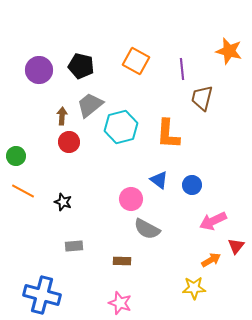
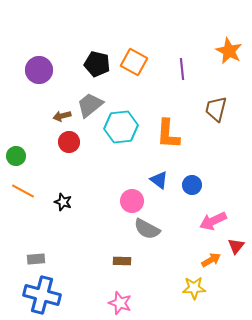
orange star: rotated 12 degrees clockwise
orange square: moved 2 px left, 1 px down
black pentagon: moved 16 px right, 2 px up
brown trapezoid: moved 14 px right, 11 px down
brown arrow: rotated 108 degrees counterclockwise
cyan hexagon: rotated 8 degrees clockwise
pink circle: moved 1 px right, 2 px down
gray rectangle: moved 38 px left, 13 px down
